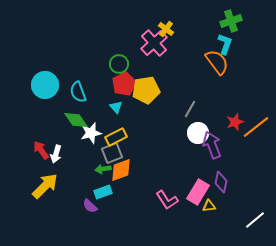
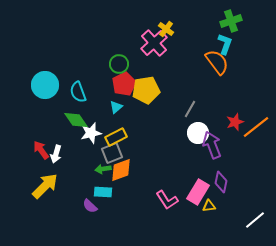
cyan triangle: rotated 32 degrees clockwise
cyan rectangle: rotated 24 degrees clockwise
